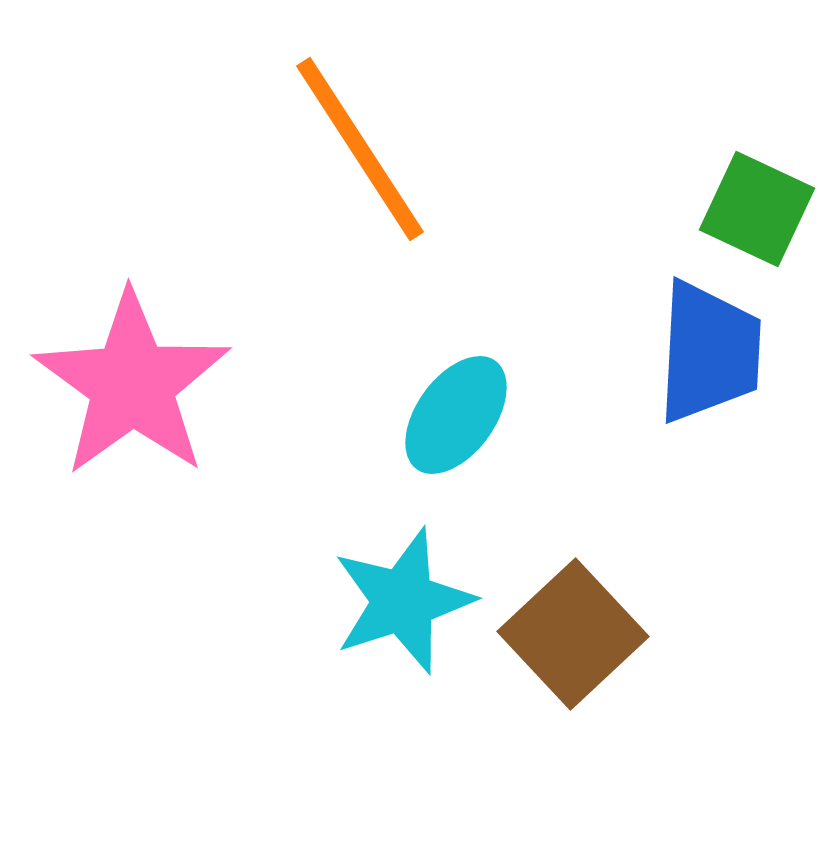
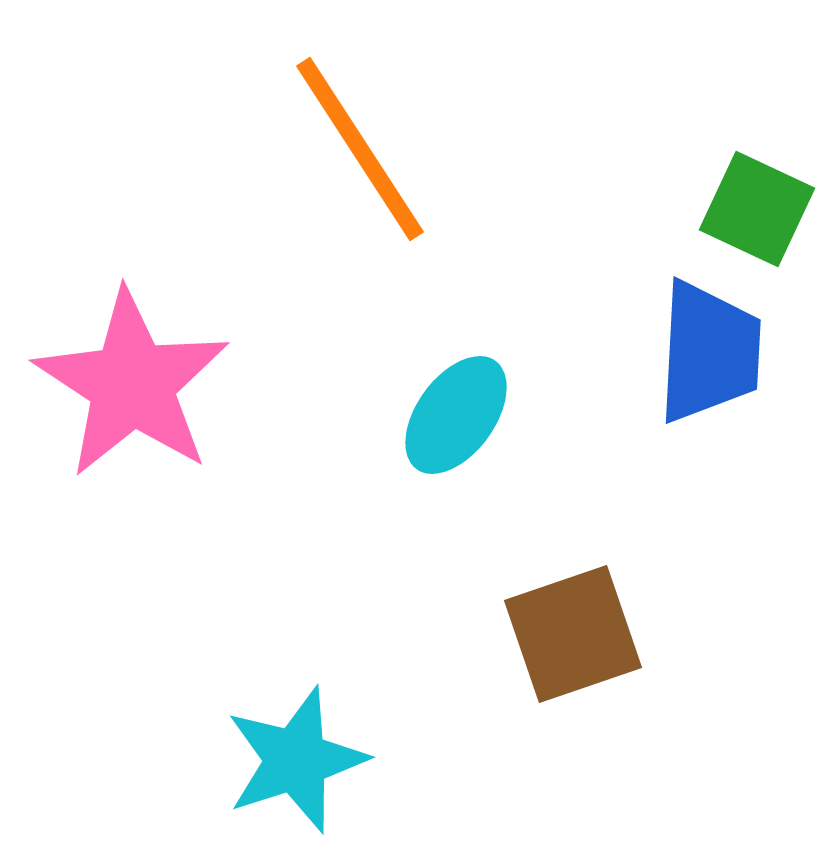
pink star: rotated 3 degrees counterclockwise
cyan star: moved 107 px left, 159 px down
brown square: rotated 24 degrees clockwise
